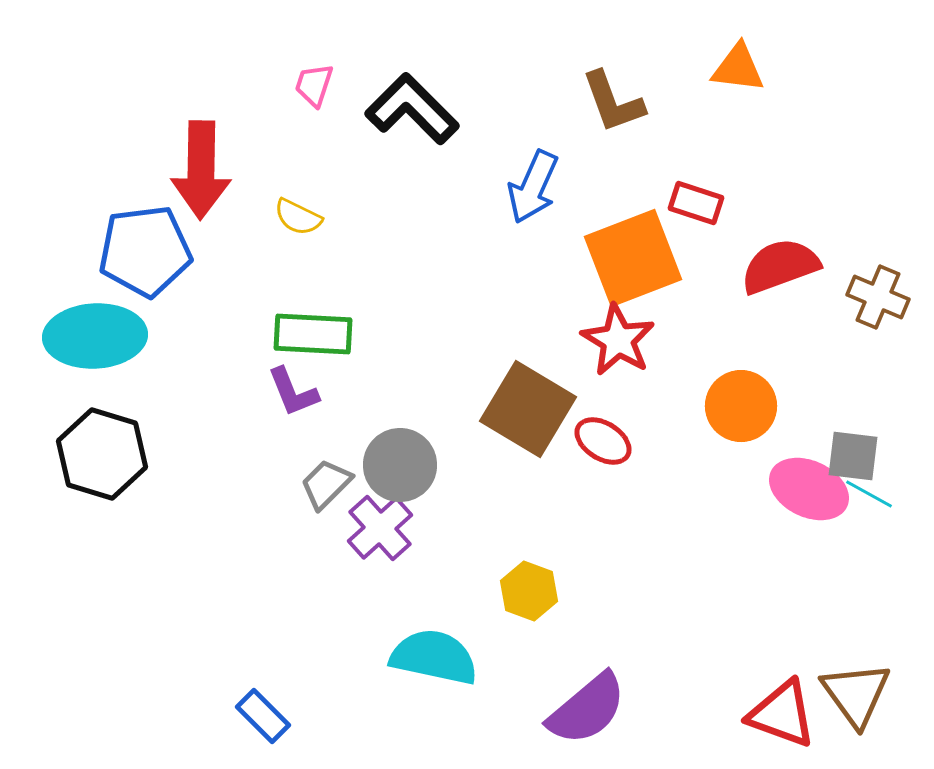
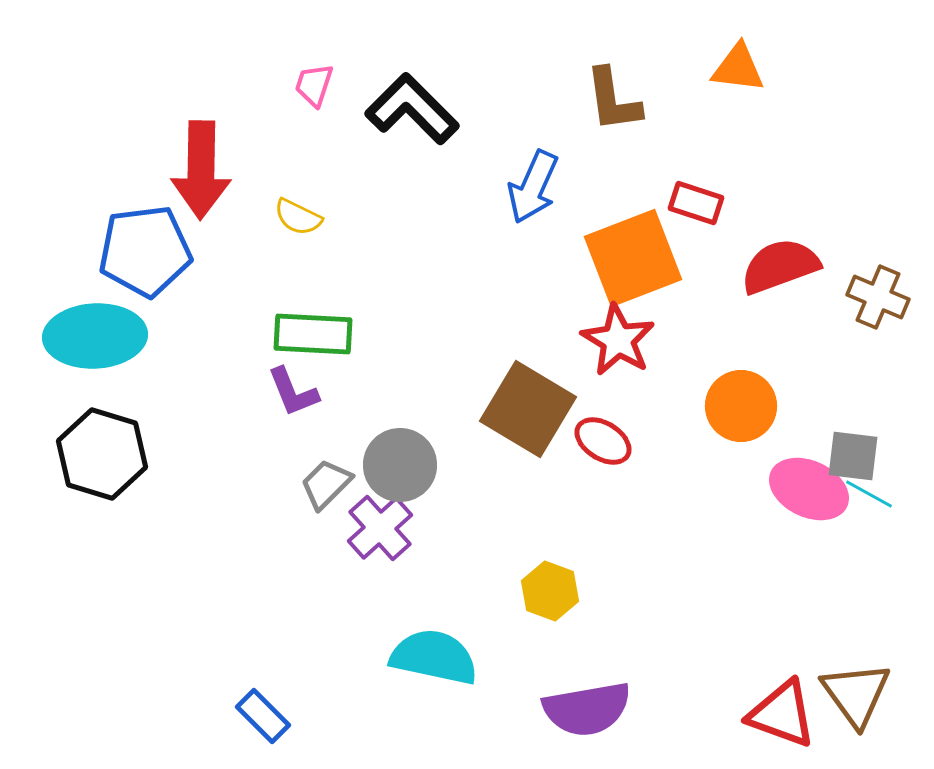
brown L-shape: moved 2 px up; rotated 12 degrees clockwise
yellow hexagon: moved 21 px right
purple semicircle: rotated 30 degrees clockwise
